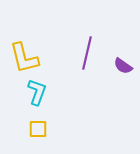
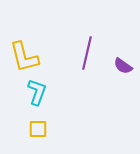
yellow L-shape: moved 1 px up
